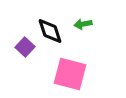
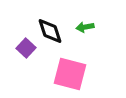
green arrow: moved 2 px right, 3 px down
purple square: moved 1 px right, 1 px down
